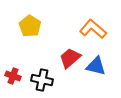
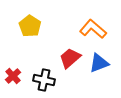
blue triangle: moved 3 px right, 3 px up; rotated 35 degrees counterclockwise
red cross: rotated 28 degrees clockwise
black cross: moved 2 px right
